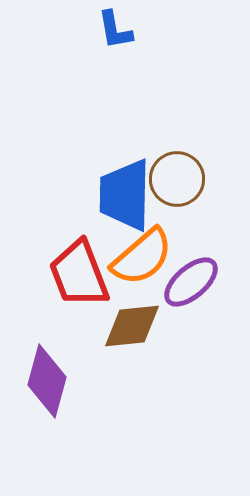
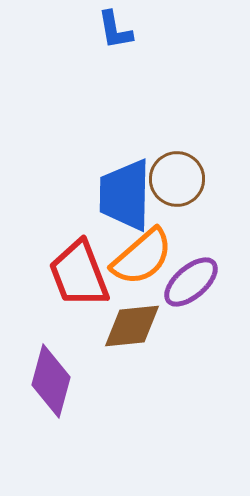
purple diamond: moved 4 px right
